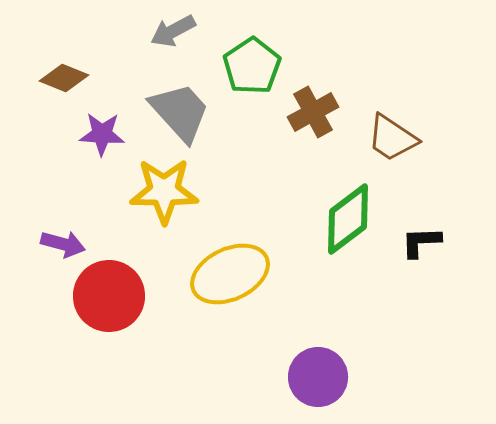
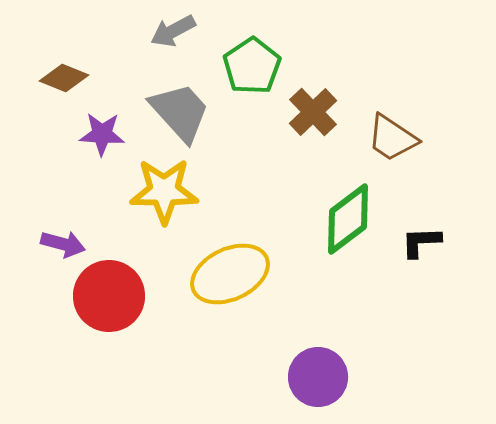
brown cross: rotated 15 degrees counterclockwise
